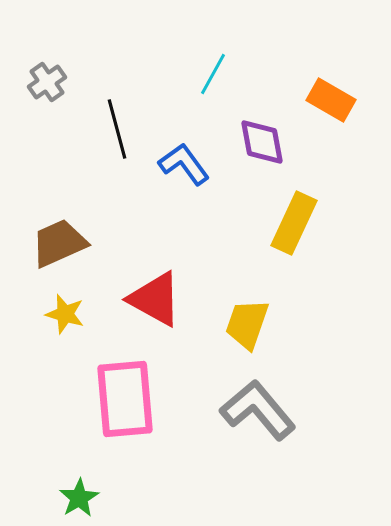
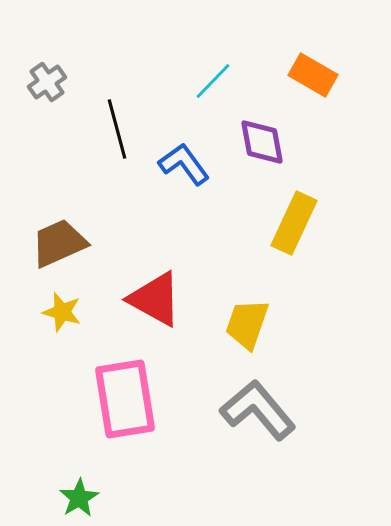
cyan line: moved 7 px down; rotated 15 degrees clockwise
orange rectangle: moved 18 px left, 25 px up
yellow star: moved 3 px left, 2 px up
pink rectangle: rotated 4 degrees counterclockwise
